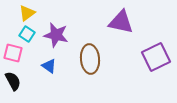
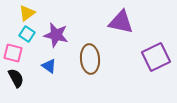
black semicircle: moved 3 px right, 3 px up
